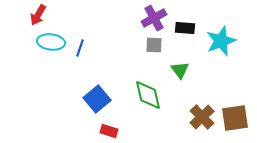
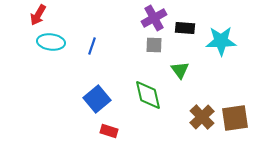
cyan star: rotated 20 degrees clockwise
blue line: moved 12 px right, 2 px up
